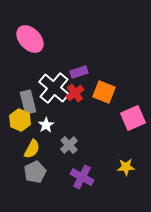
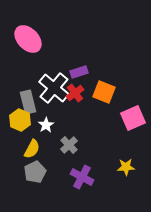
pink ellipse: moved 2 px left
